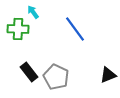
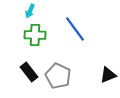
cyan arrow: moved 3 px left, 1 px up; rotated 120 degrees counterclockwise
green cross: moved 17 px right, 6 px down
gray pentagon: moved 2 px right, 1 px up
